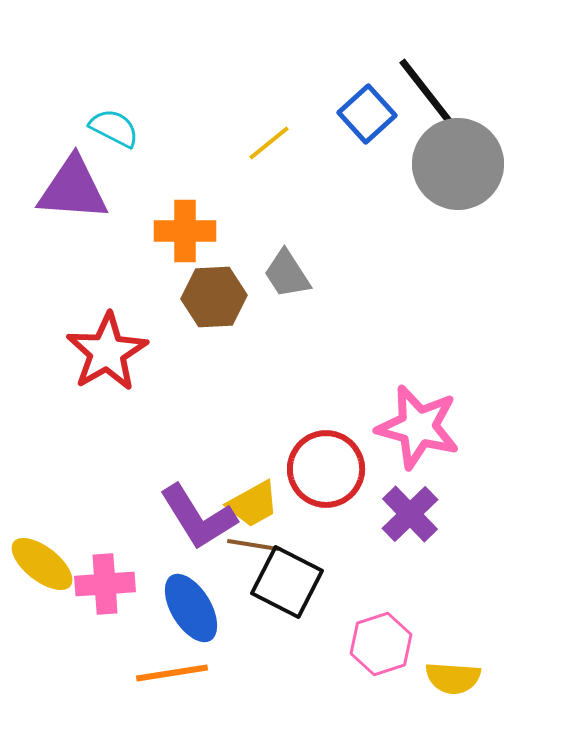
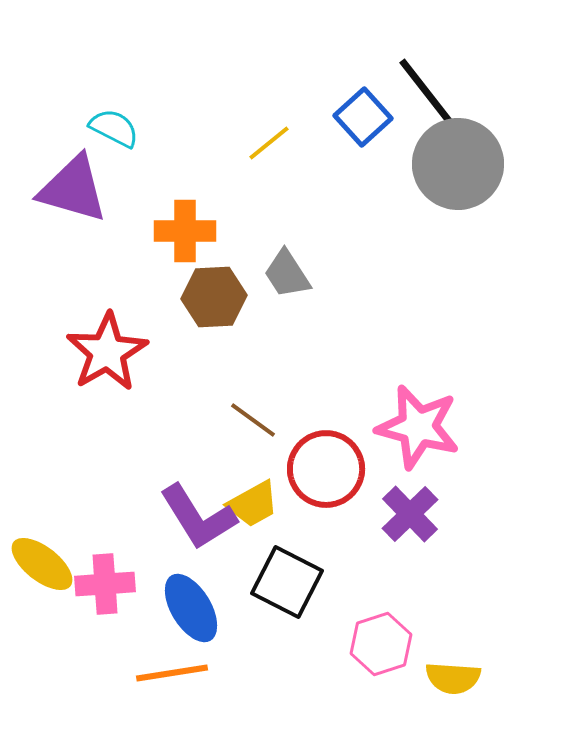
blue square: moved 4 px left, 3 px down
purple triangle: rotated 12 degrees clockwise
brown line: moved 125 px up; rotated 27 degrees clockwise
